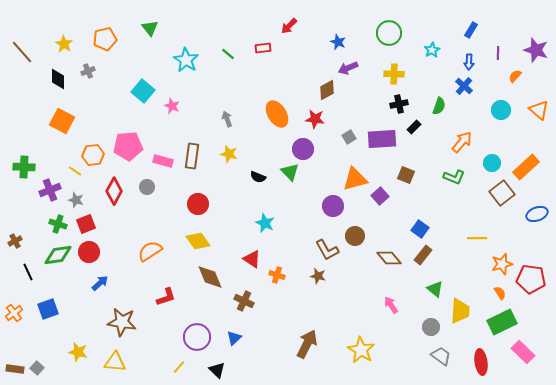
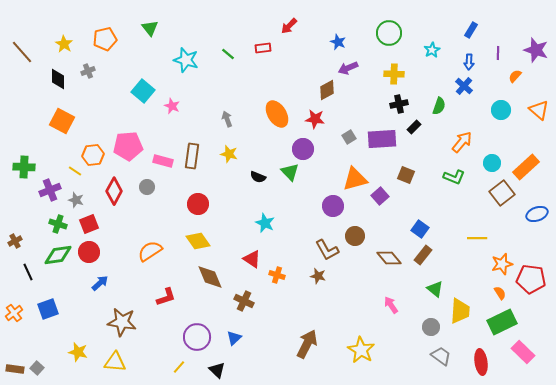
cyan star at (186, 60): rotated 15 degrees counterclockwise
red square at (86, 224): moved 3 px right
